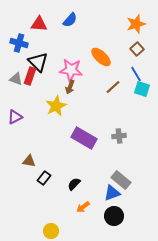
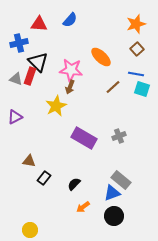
blue cross: rotated 30 degrees counterclockwise
blue line: rotated 49 degrees counterclockwise
gray cross: rotated 16 degrees counterclockwise
yellow circle: moved 21 px left, 1 px up
